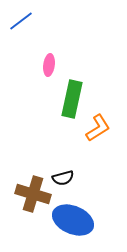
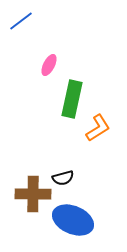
pink ellipse: rotated 20 degrees clockwise
brown cross: rotated 16 degrees counterclockwise
